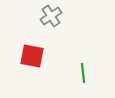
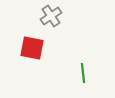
red square: moved 8 px up
